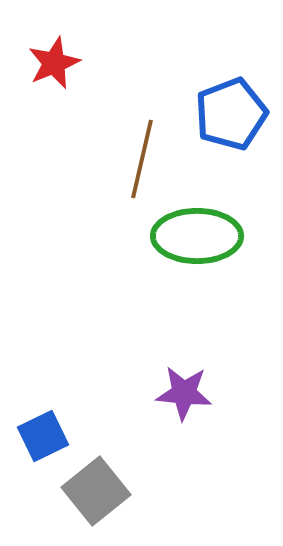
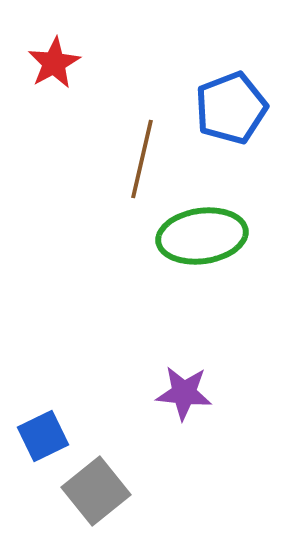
red star: rotated 6 degrees counterclockwise
blue pentagon: moved 6 px up
green ellipse: moved 5 px right; rotated 8 degrees counterclockwise
